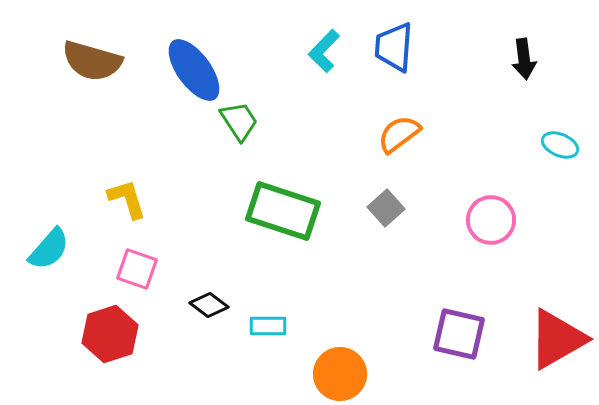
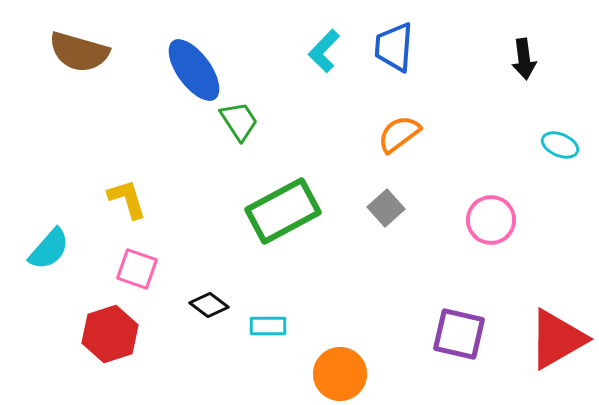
brown semicircle: moved 13 px left, 9 px up
green rectangle: rotated 46 degrees counterclockwise
